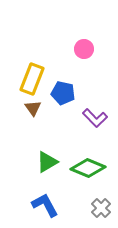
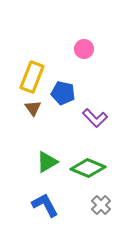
yellow rectangle: moved 2 px up
gray cross: moved 3 px up
